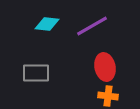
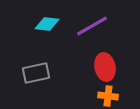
gray rectangle: rotated 12 degrees counterclockwise
